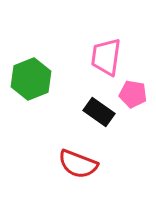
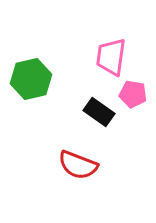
pink trapezoid: moved 5 px right
green hexagon: rotated 9 degrees clockwise
red semicircle: moved 1 px down
